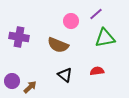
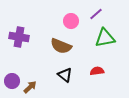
brown semicircle: moved 3 px right, 1 px down
